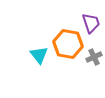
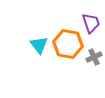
cyan triangle: moved 10 px up
